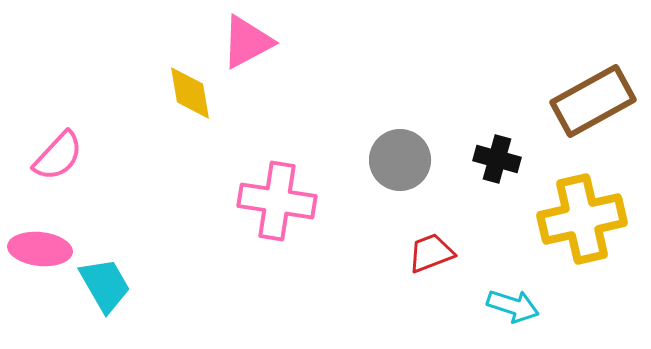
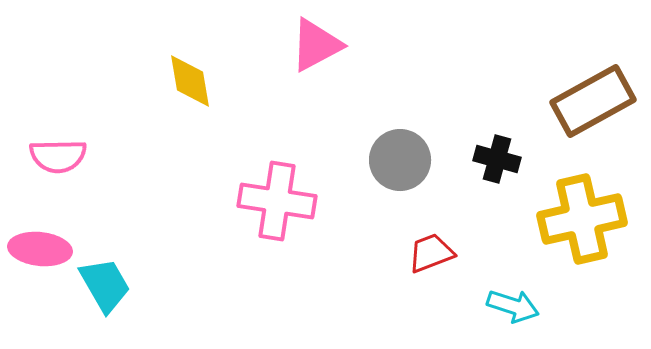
pink triangle: moved 69 px right, 3 px down
yellow diamond: moved 12 px up
pink semicircle: rotated 46 degrees clockwise
